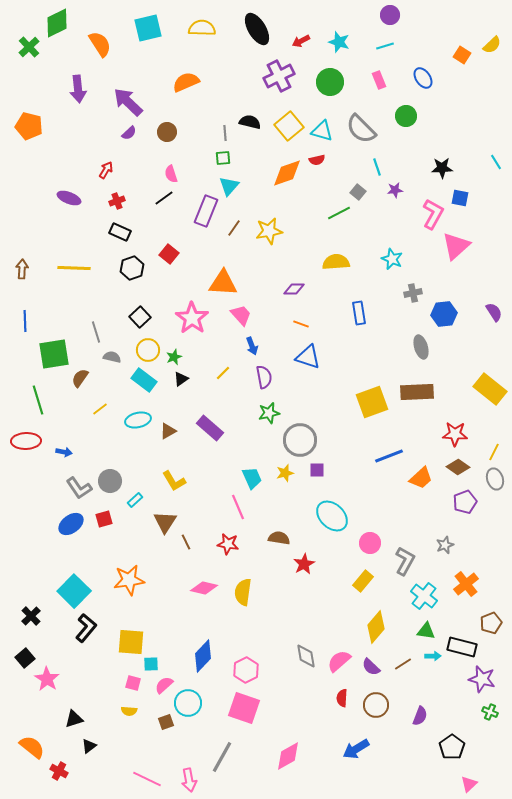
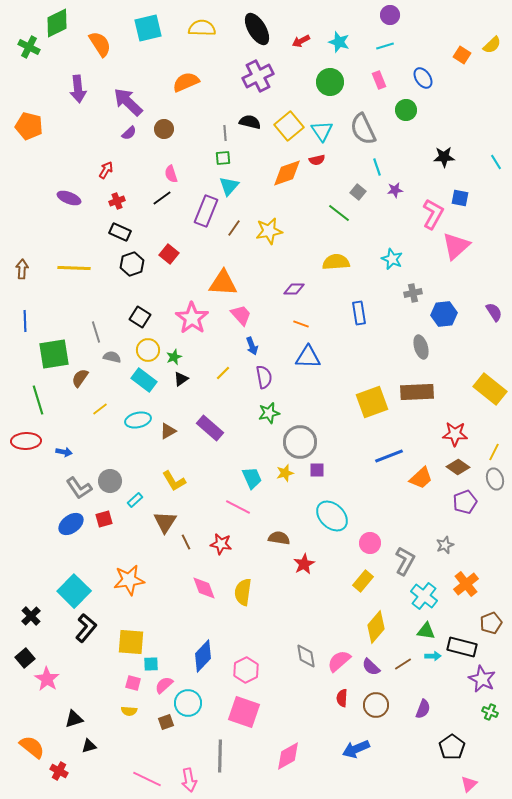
green cross at (29, 47): rotated 20 degrees counterclockwise
purple cross at (279, 76): moved 21 px left
green circle at (406, 116): moved 6 px up
gray semicircle at (361, 129): moved 2 px right; rotated 20 degrees clockwise
cyan triangle at (322, 131): rotated 40 degrees clockwise
brown circle at (167, 132): moved 3 px left, 3 px up
black star at (442, 168): moved 2 px right, 11 px up
black line at (164, 198): moved 2 px left
green line at (339, 213): rotated 65 degrees clockwise
black hexagon at (132, 268): moved 4 px up
black square at (140, 317): rotated 15 degrees counterclockwise
blue triangle at (308, 357): rotated 16 degrees counterclockwise
gray circle at (300, 440): moved 2 px down
pink line at (238, 507): rotated 40 degrees counterclockwise
red star at (228, 544): moved 7 px left
pink diamond at (204, 588): rotated 56 degrees clockwise
purple star at (482, 679): rotated 12 degrees clockwise
pink square at (244, 708): moved 4 px down
purple semicircle at (420, 716): moved 3 px right, 7 px up
black triangle at (89, 746): rotated 21 degrees clockwise
blue arrow at (356, 749): rotated 8 degrees clockwise
gray line at (222, 757): moved 2 px left, 1 px up; rotated 28 degrees counterclockwise
